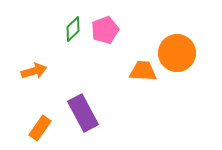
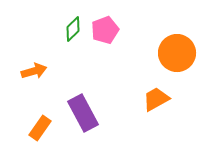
orange trapezoid: moved 13 px right, 28 px down; rotated 32 degrees counterclockwise
